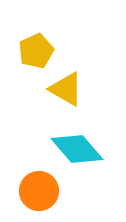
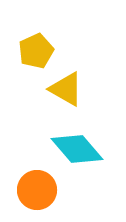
orange circle: moved 2 px left, 1 px up
